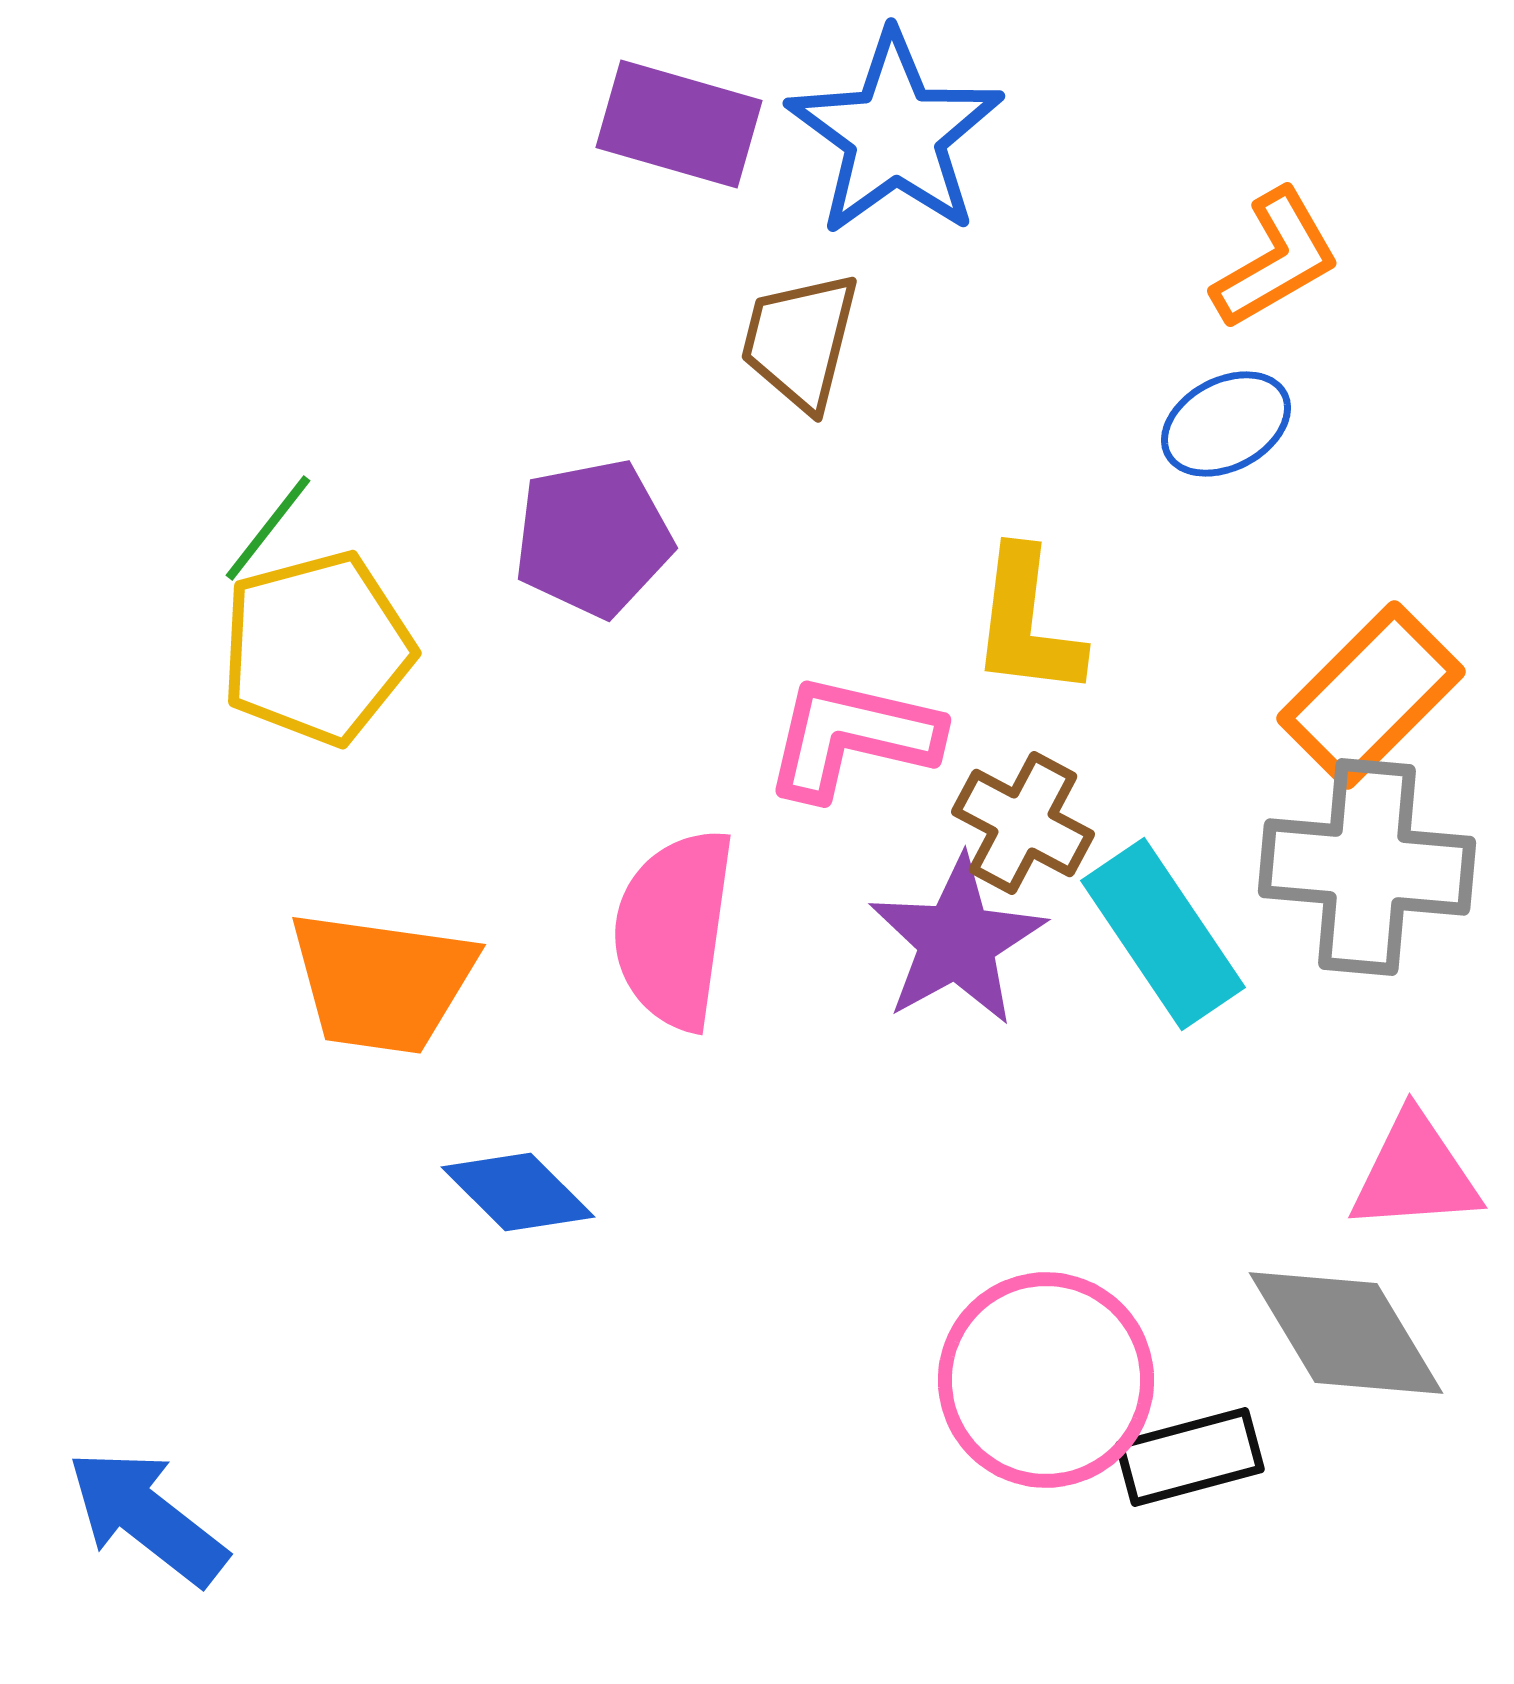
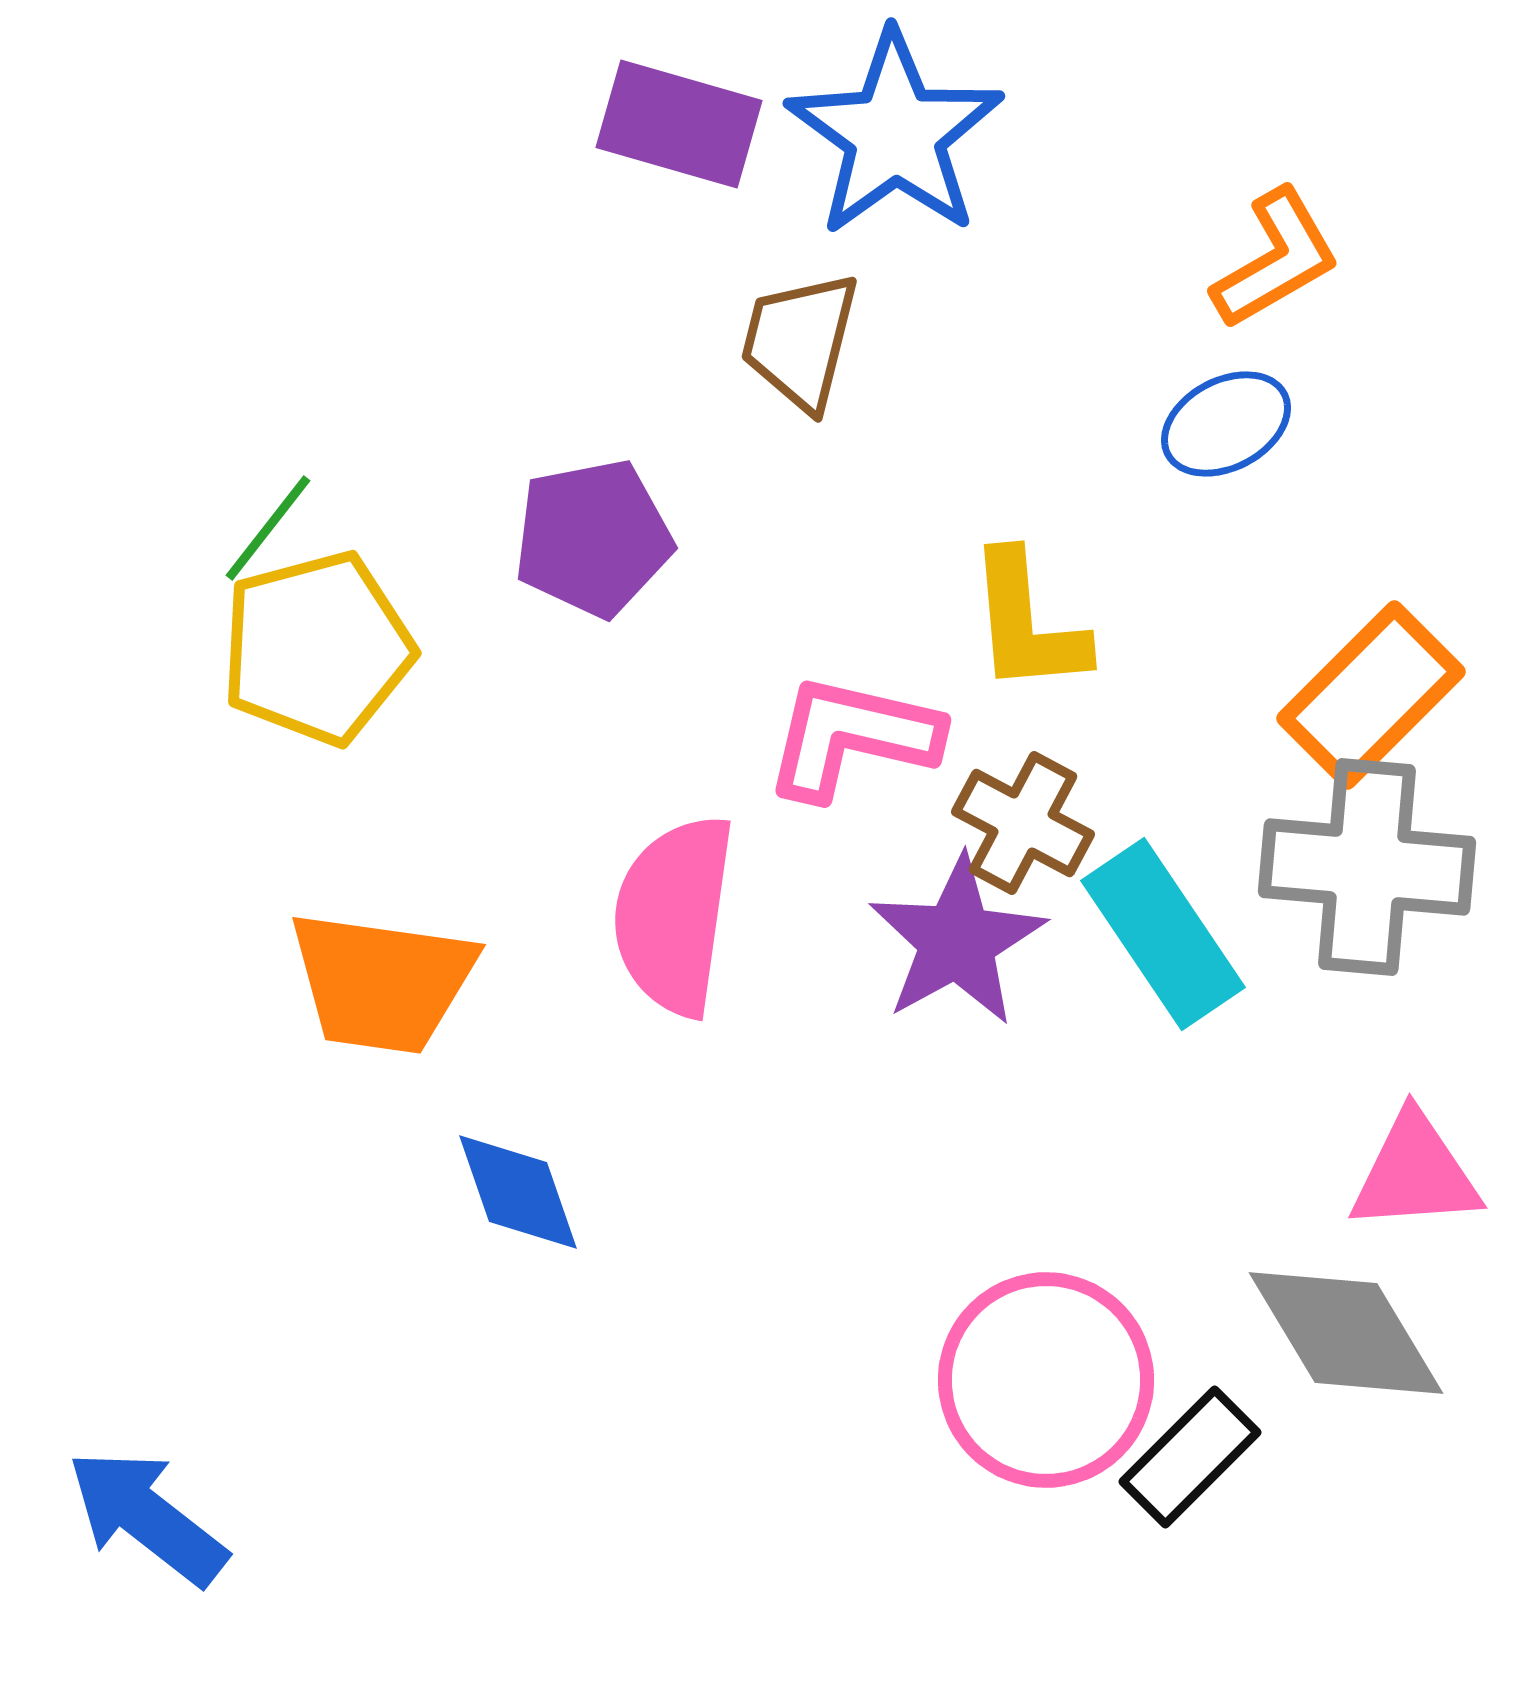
yellow L-shape: rotated 12 degrees counterclockwise
pink semicircle: moved 14 px up
blue diamond: rotated 26 degrees clockwise
black rectangle: rotated 30 degrees counterclockwise
